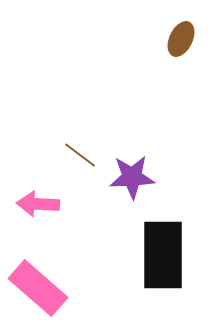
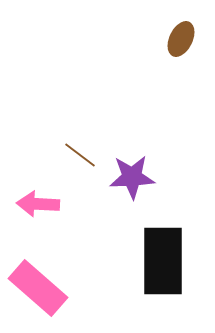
black rectangle: moved 6 px down
